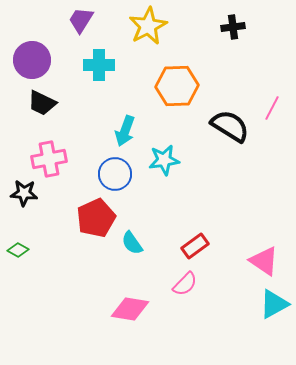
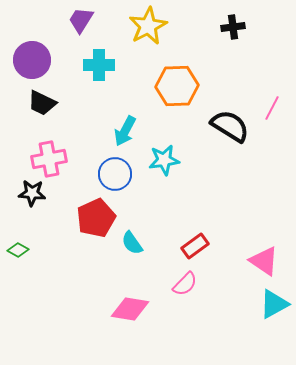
cyan arrow: rotated 8 degrees clockwise
black star: moved 8 px right
